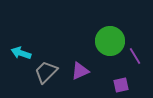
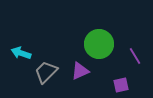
green circle: moved 11 px left, 3 px down
